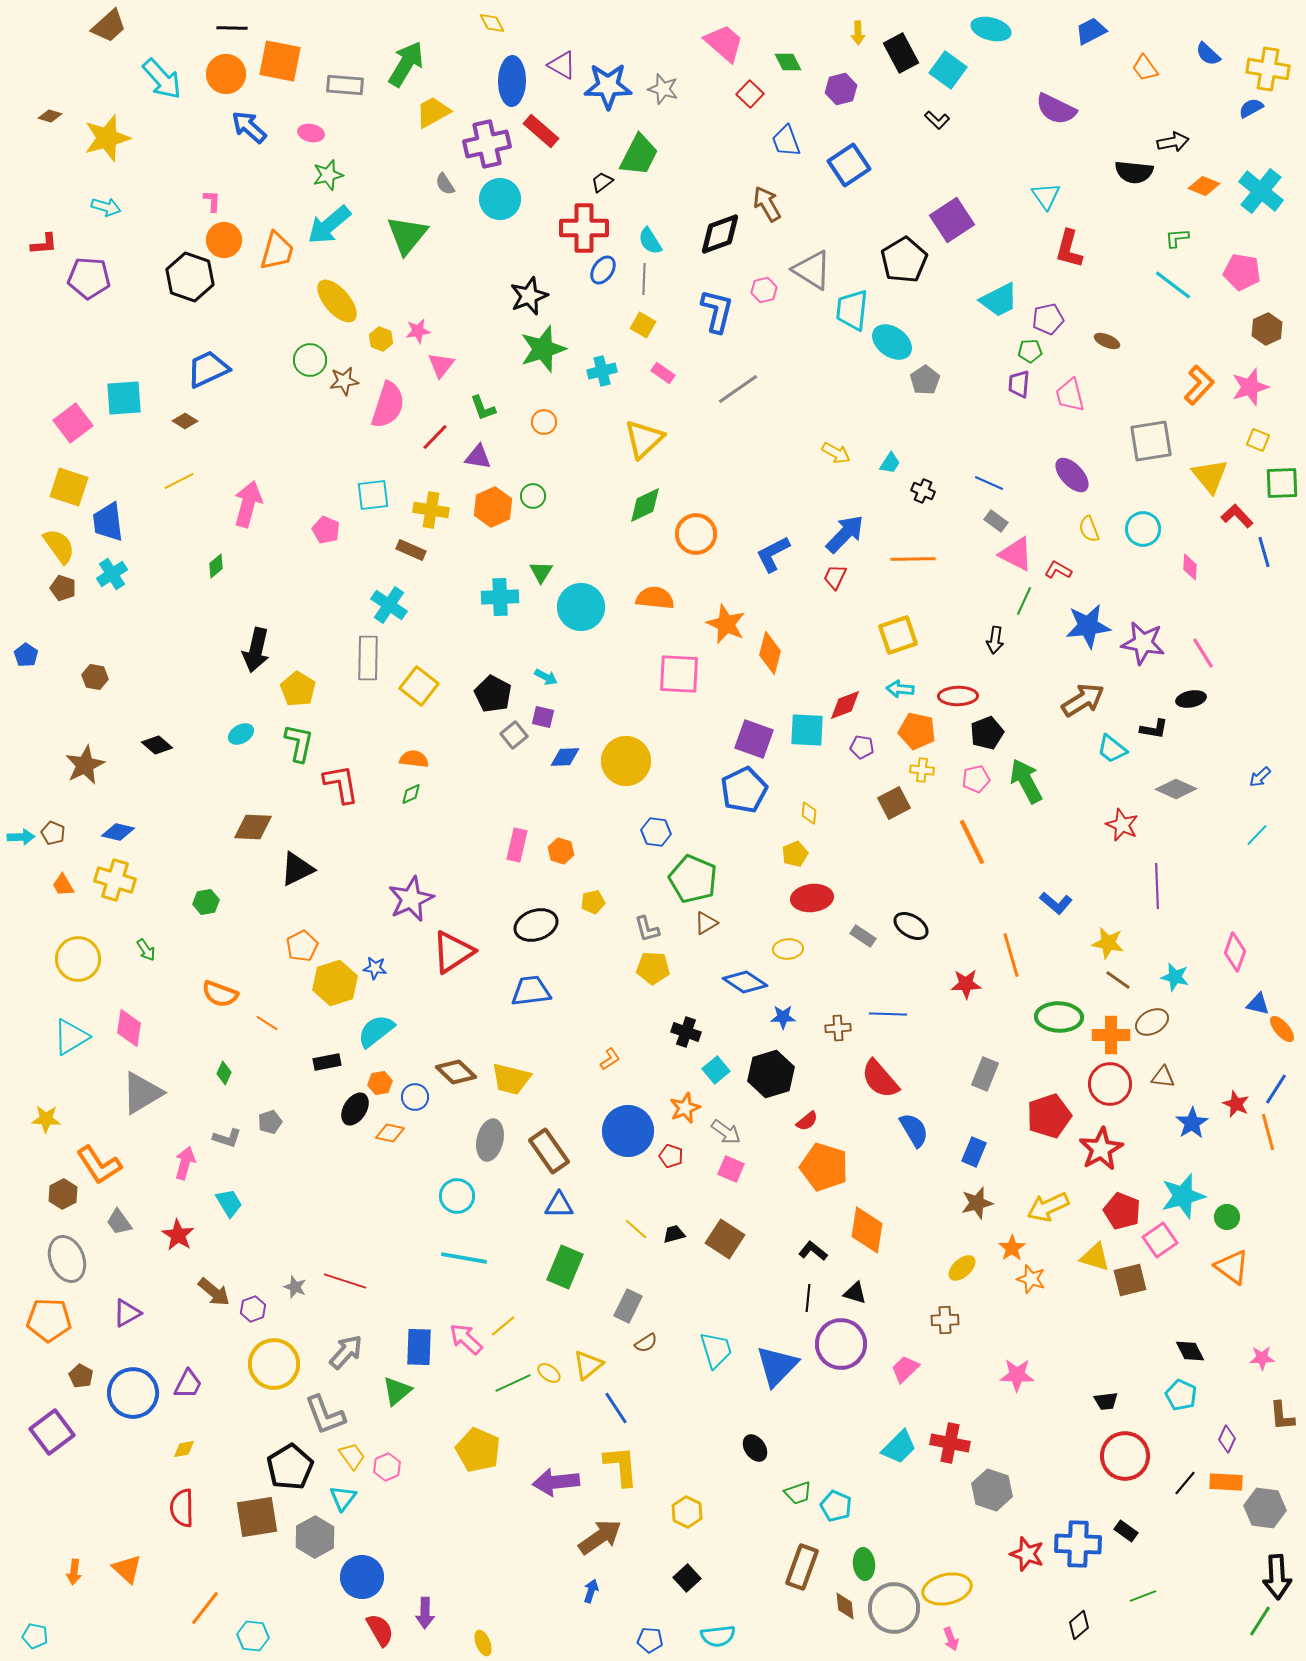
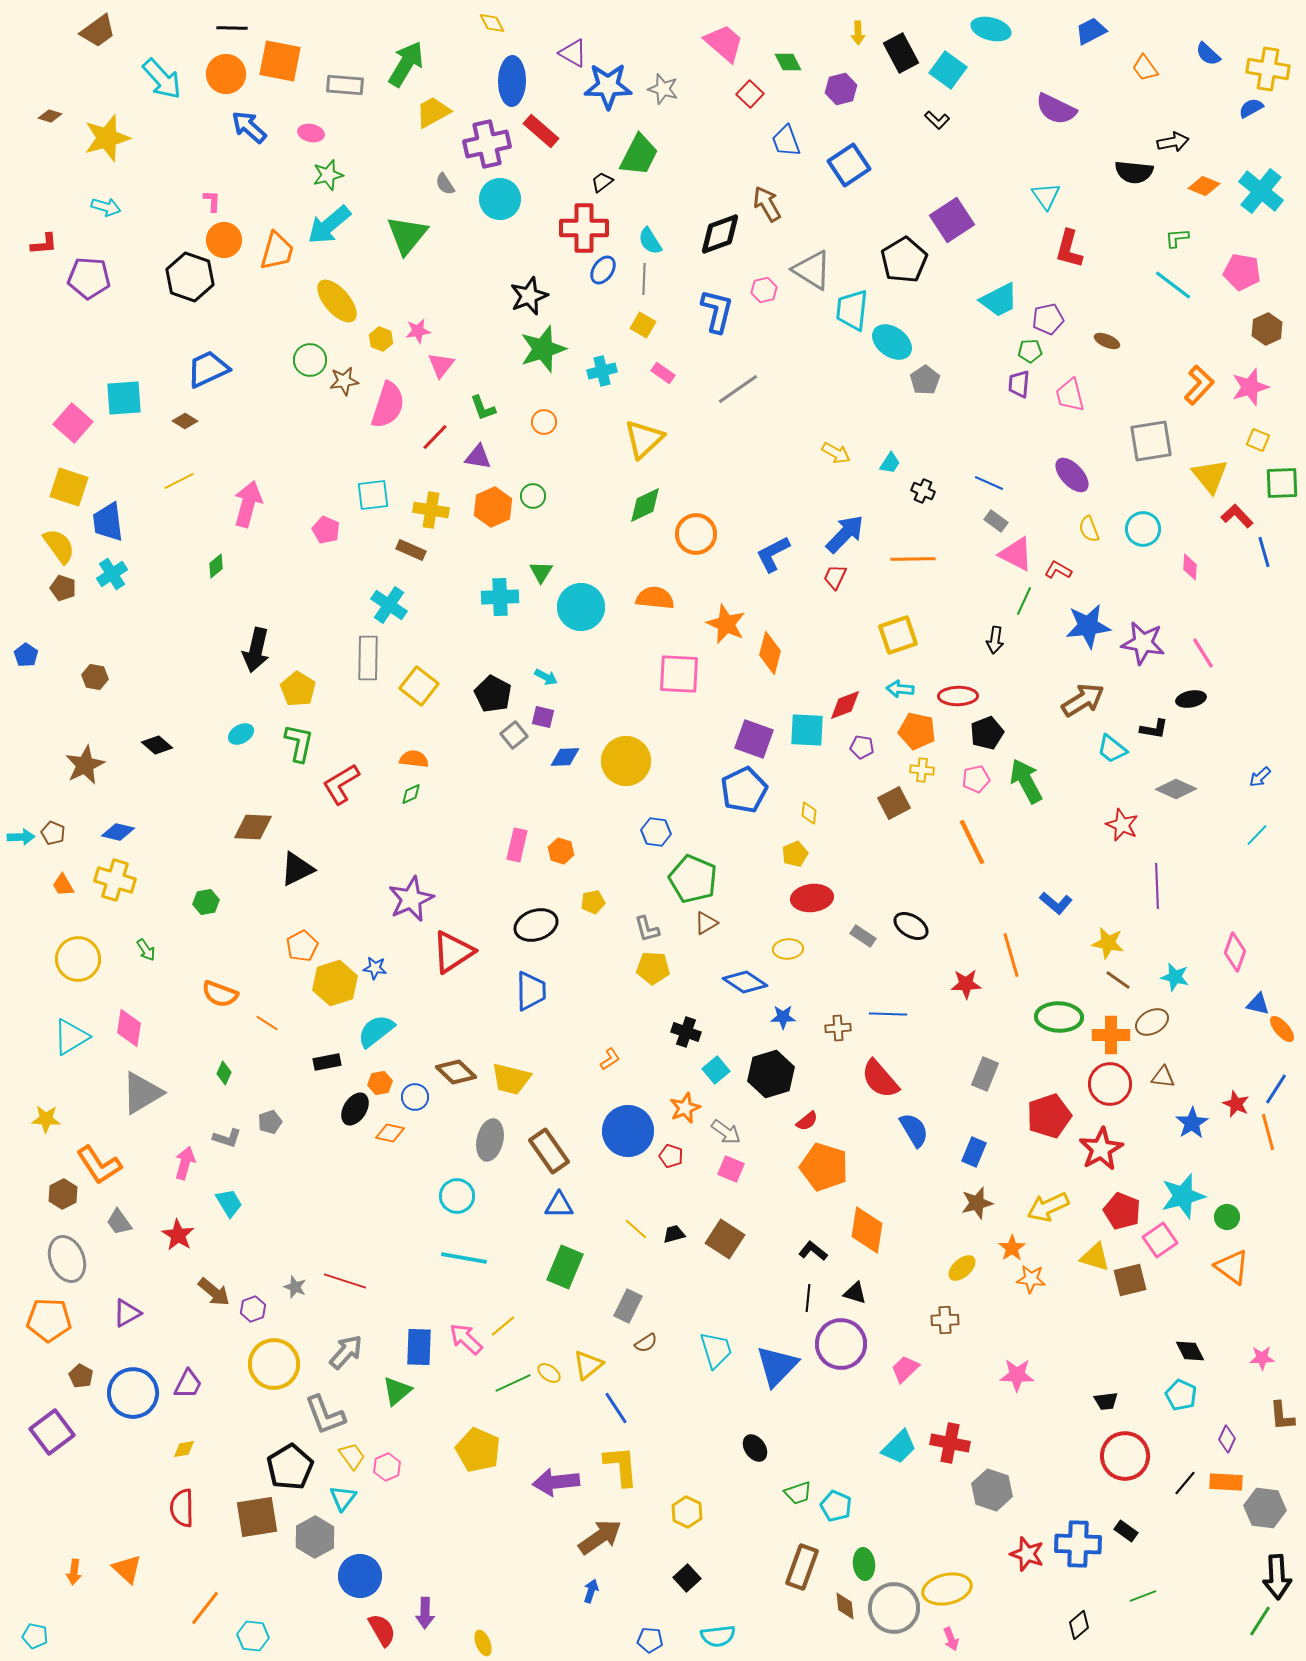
brown trapezoid at (109, 26): moved 11 px left, 5 px down; rotated 6 degrees clockwise
purple triangle at (562, 65): moved 11 px right, 12 px up
pink square at (73, 423): rotated 12 degrees counterclockwise
red L-shape at (341, 784): rotated 111 degrees counterclockwise
blue trapezoid at (531, 991): rotated 96 degrees clockwise
orange star at (1031, 1279): rotated 12 degrees counterclockwise
blue circle at (362, 1577): moved 2 px left, 1 px up
red semicircle at (380, 1630): moved 2 px right
